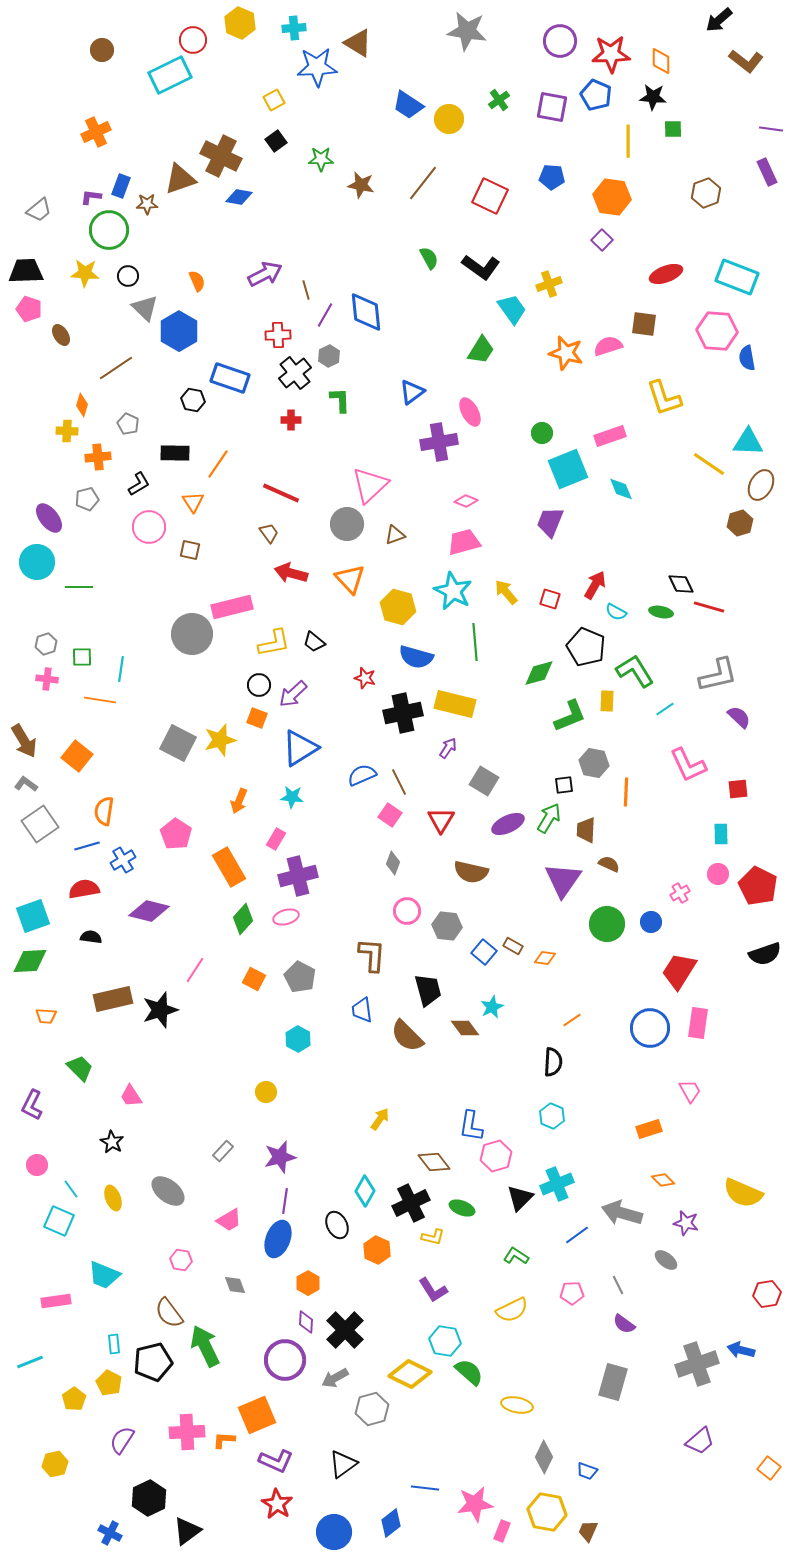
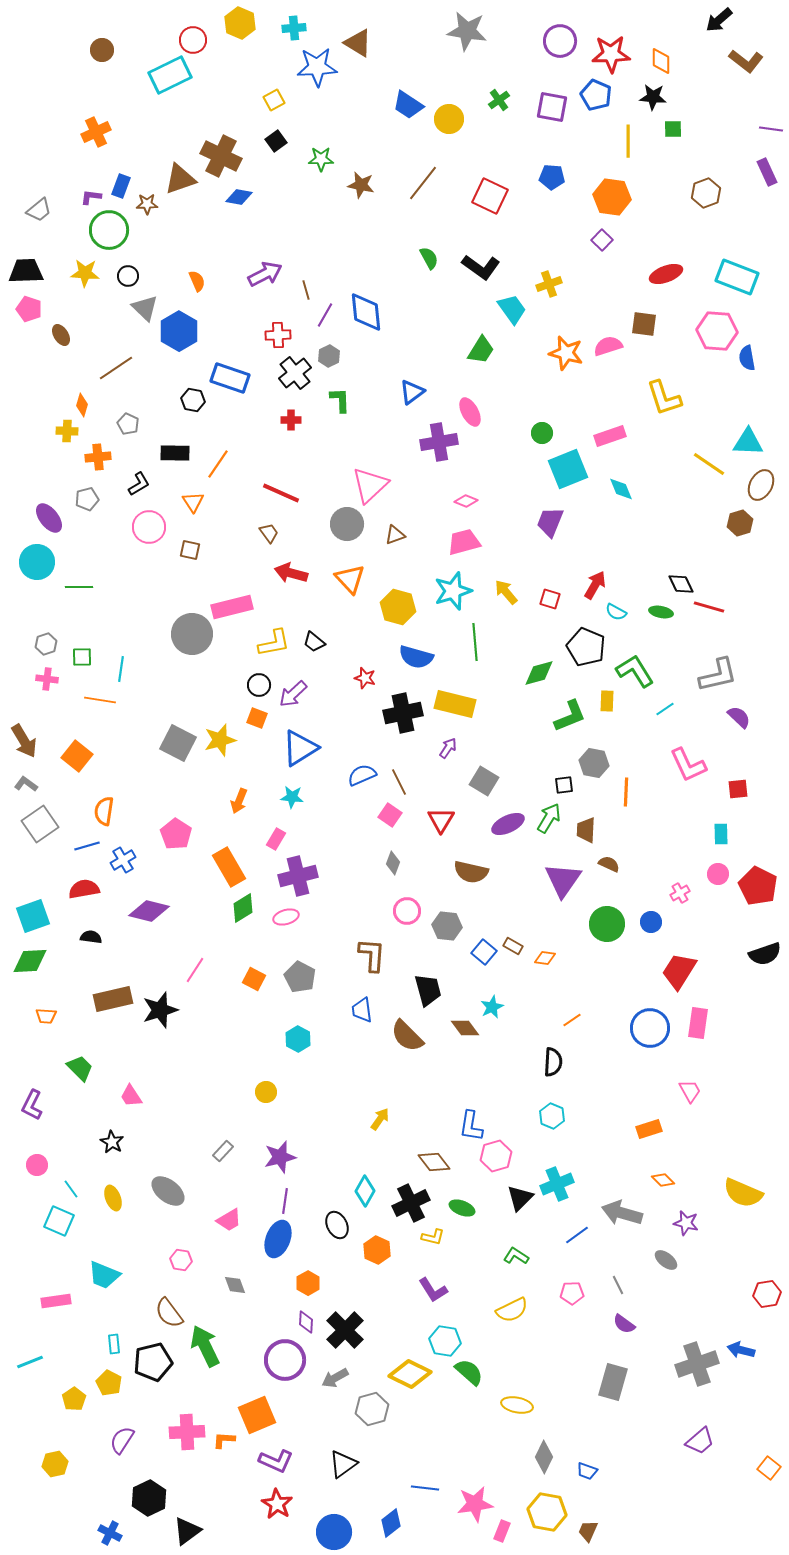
cyan star at (453, 591): rotated 27 degrees clockwise
green diamond at (243, 919): moved 11 px up; rotated 16 degrees clockwise
